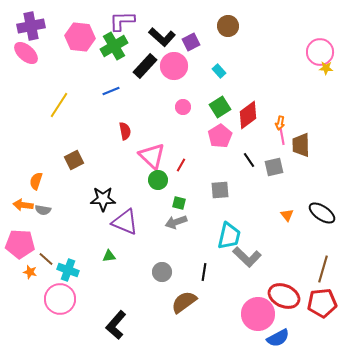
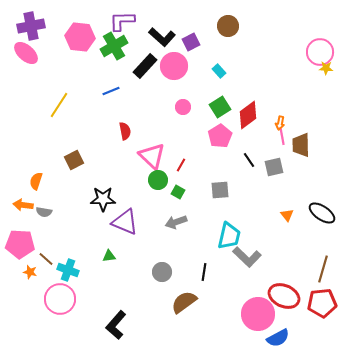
green square at (179, 203): moved 1 px left, 11 px up; rotated 16 degrees clockwise
gray semicircle at (43, 210): moved 1 px right, 2 px down
